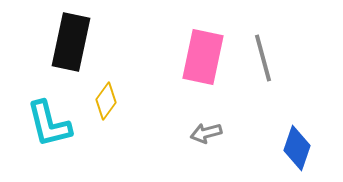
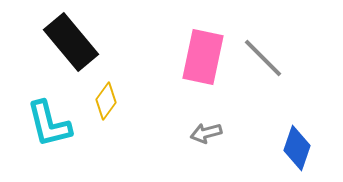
black rectangle: rotated 52 degrees counterclockwise
gray line: rotated 30 degrees counterclockwise
